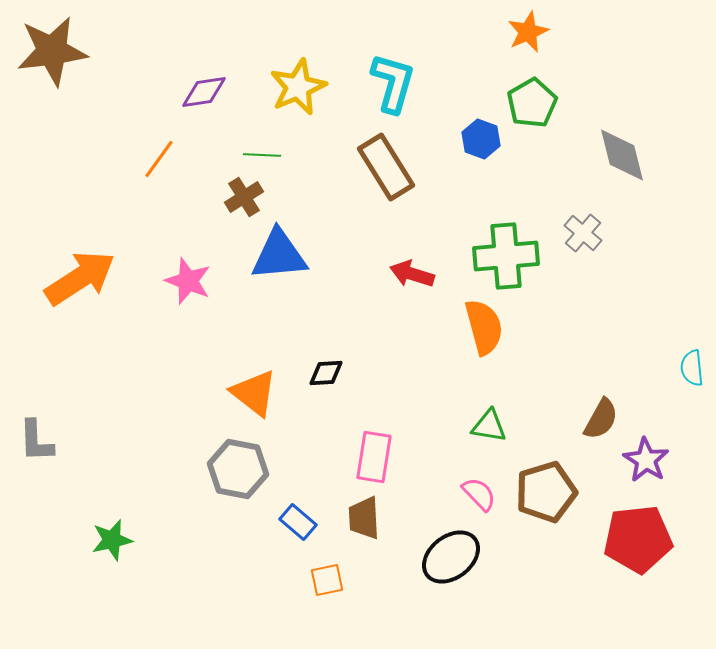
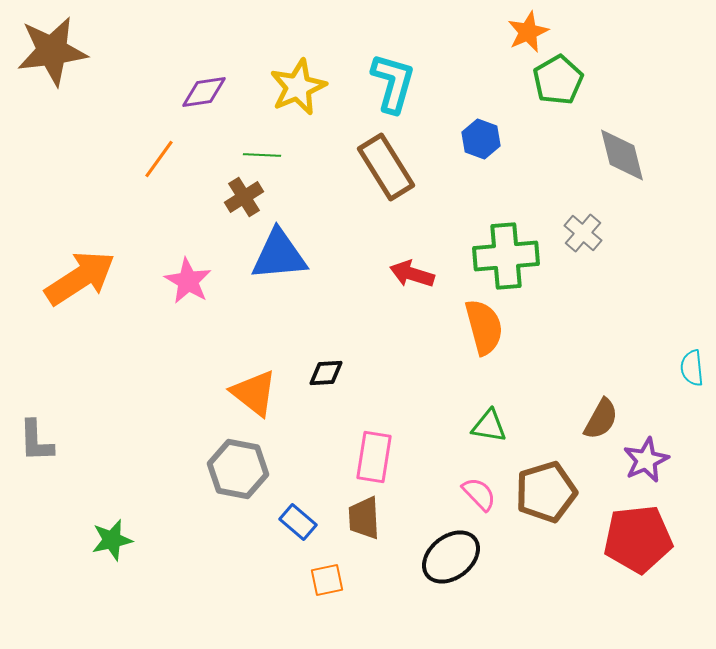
green pentagon: moved 26 px right, 23 px up
pink star: rotated 9 degrees clockwise
purple star: rotated 15 degrees clockwise
